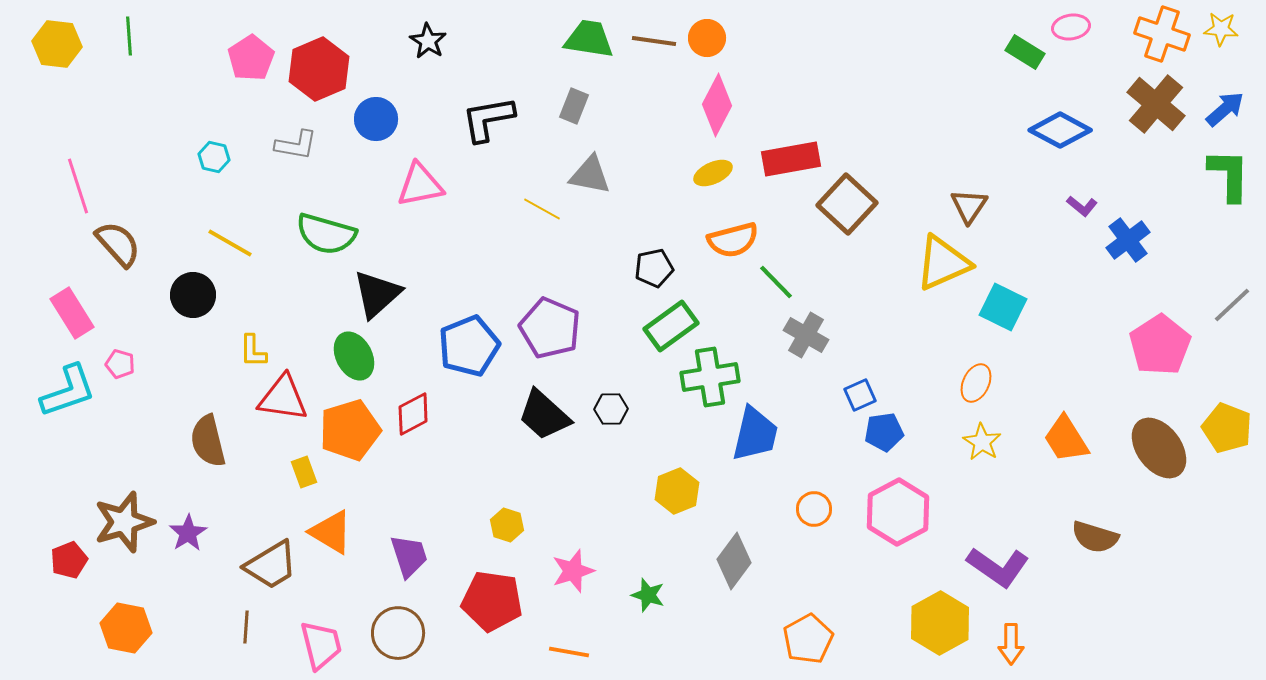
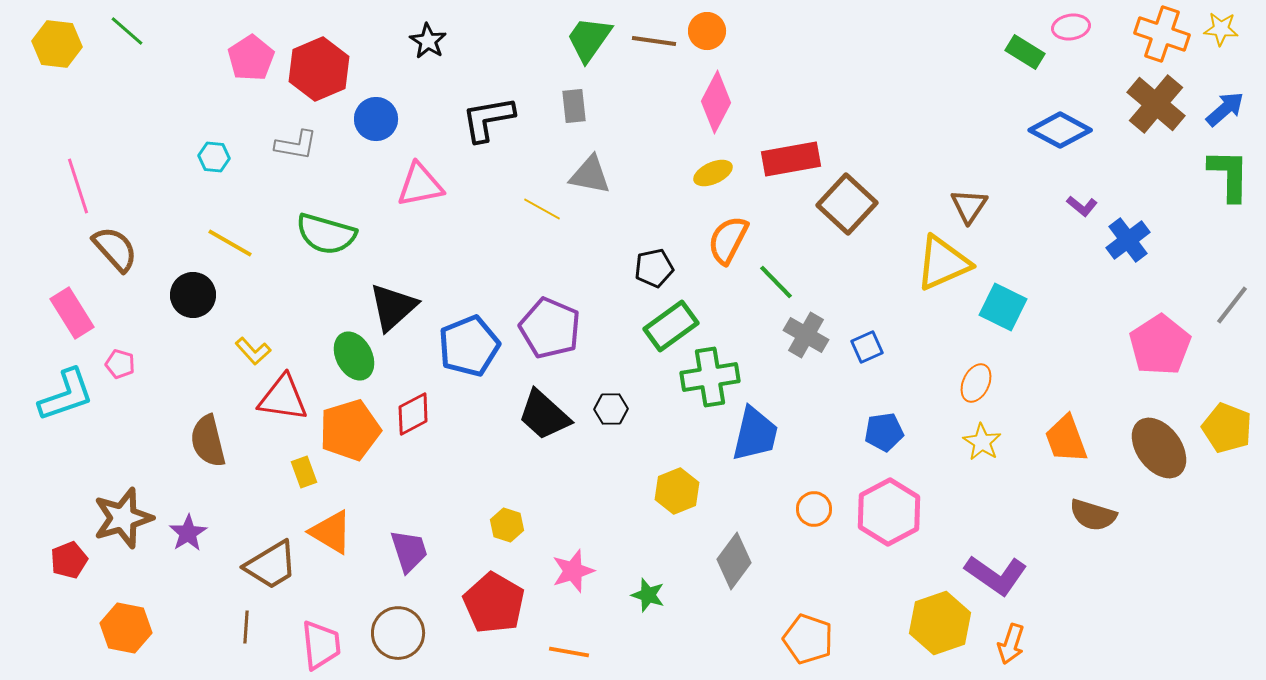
green line at (129, 36): moved 2 px left, 5 px up; rotated 45 degrees counterclockwise
orange circle at (707, 38): moved 7 px up
green trapezoid at (589, 39): rotated 64 degrees counterclockwise
pink diamond at (717, 105): moved 1 px left, 3 px up
gray rectangle at (574, 106): rotated 28 degrees counterclockwise
cyan hexagon at (214, 157): rotated 8 degrees counterclockwise
orange semicircle at (733, 240): moved 5 px left; rotated 132 degrees clockwise
brown semicircle at (118, 244): moved 3 px left, 5 px down
black triangle at (377, 294): moved 16 px right, 13 px down
gray line at (1232, 305): rotated 9 degrees counterclockwise
yellow L-shape at (253, 351): rotated 42 degrees counterclockwise
cyan L-shape at (68, 391): moved 2 px left, 4 px down
blue square at (860, 395): moved 7 px right, 48 px up
orange trapezoid at (1066, 439): rotated 12 degrees clockwise
pink hexagon at (898, 512): moved 9 px left
brown star at (124, 522): moved 1 px left, 4 px up
brown semicircle at (1095, 537): moved 2 px left, 22 px up
purple trapezoid at (409, 556): moved 5 px up
purple L-shape at (998, 567): moved 2 px left, 8 px down
red pentagon at (492, 601): moved 2 px right, 2 px down; rotated 22 degrees clockwise
yellow hexagon at (940, 623): rotated 10 degrees clockwise
orange pentagon at (808, 639): rotated 24 degrees counterclockwise
orange arrow at (1011, 644): rotated 18 degrees clockwise
pink trapezoid at (321, 645): rotated 8 degrees clockwise
